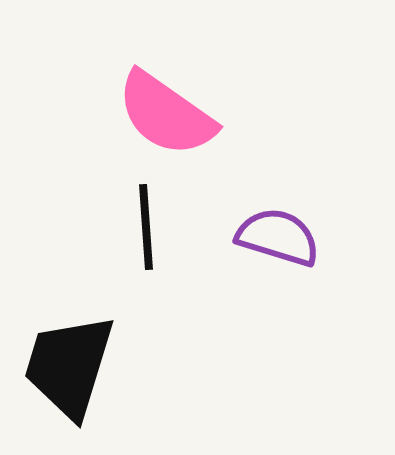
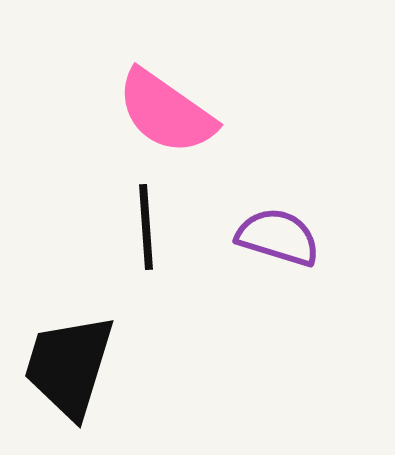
pink semicircle: moved 2 px up
